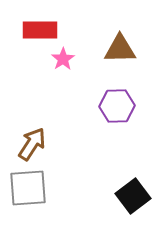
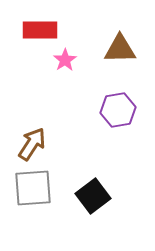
pink star: moved 2 px right, 1 px down
purple hexagon: moved 1 px right, 4 px down; rotated 8 degrees counterclockwise
gray square: moved 5 px right
black square: moved 40 px left
